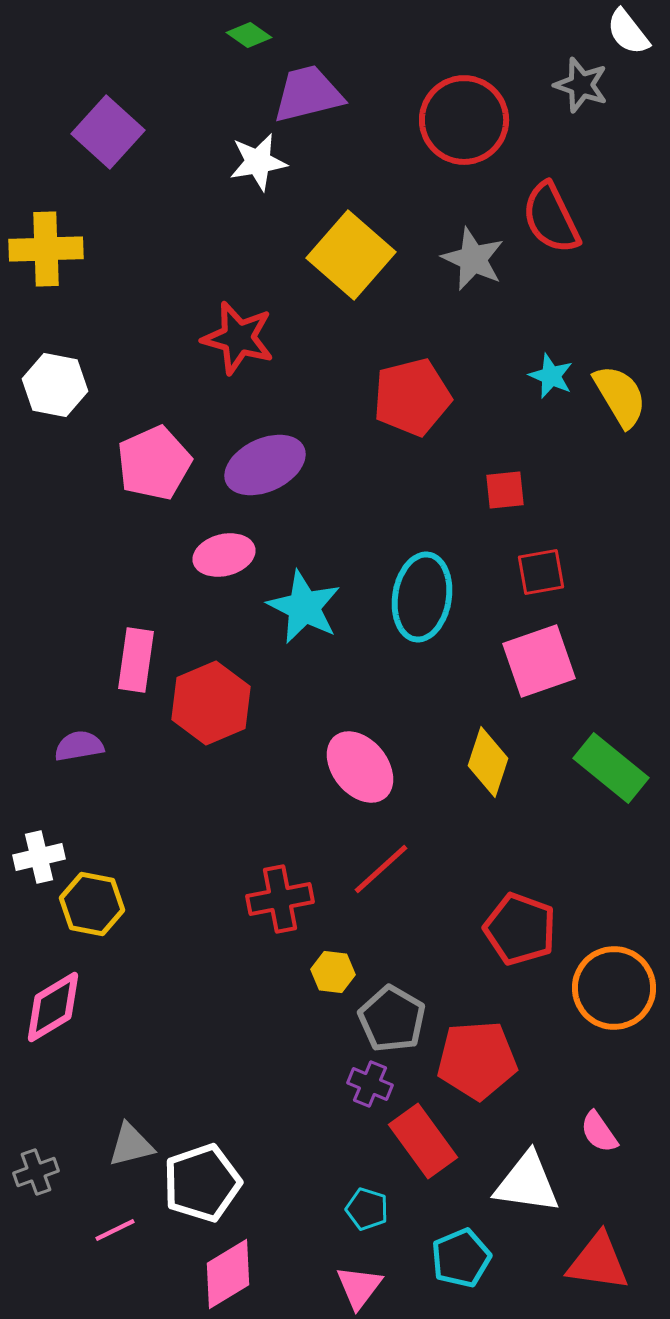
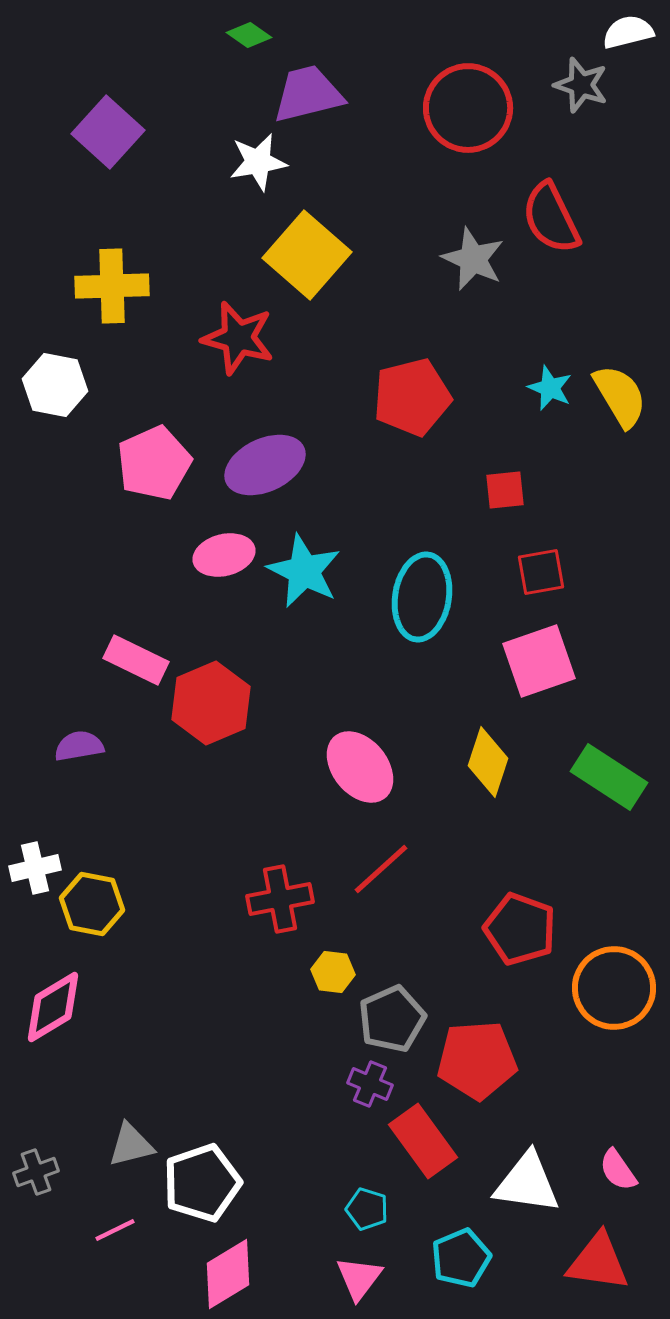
white semicircle at (628, 32): rotated 114 degrees clockwise
red circle at (464, 120): moved 4 px right, 12 px up
yellow cross at (46, 249): moved 66 px right, 37 px down
yellow square at (351, 255): moved 44 px left
cyan star at (551, 376): moved 1 px left, 12 px down
cyan star at (304, 607): moved 36 px up
pink rectangle at (136, 660): rotated 72 degrees counterclockwise
green rectangle at (611, 768): moved 2 px left, 9 px down; rotated 6 degrees counterclockwise
white cross at (39, 857): moved 4 px left, 11 px down
gray pentagon at (392, 1019): rotated 18 degrees clockwise
pink semicircle at (599, 1132): moved 19 px right, 38 px down
pink triangle at (359, 1287): moved 9 px up
